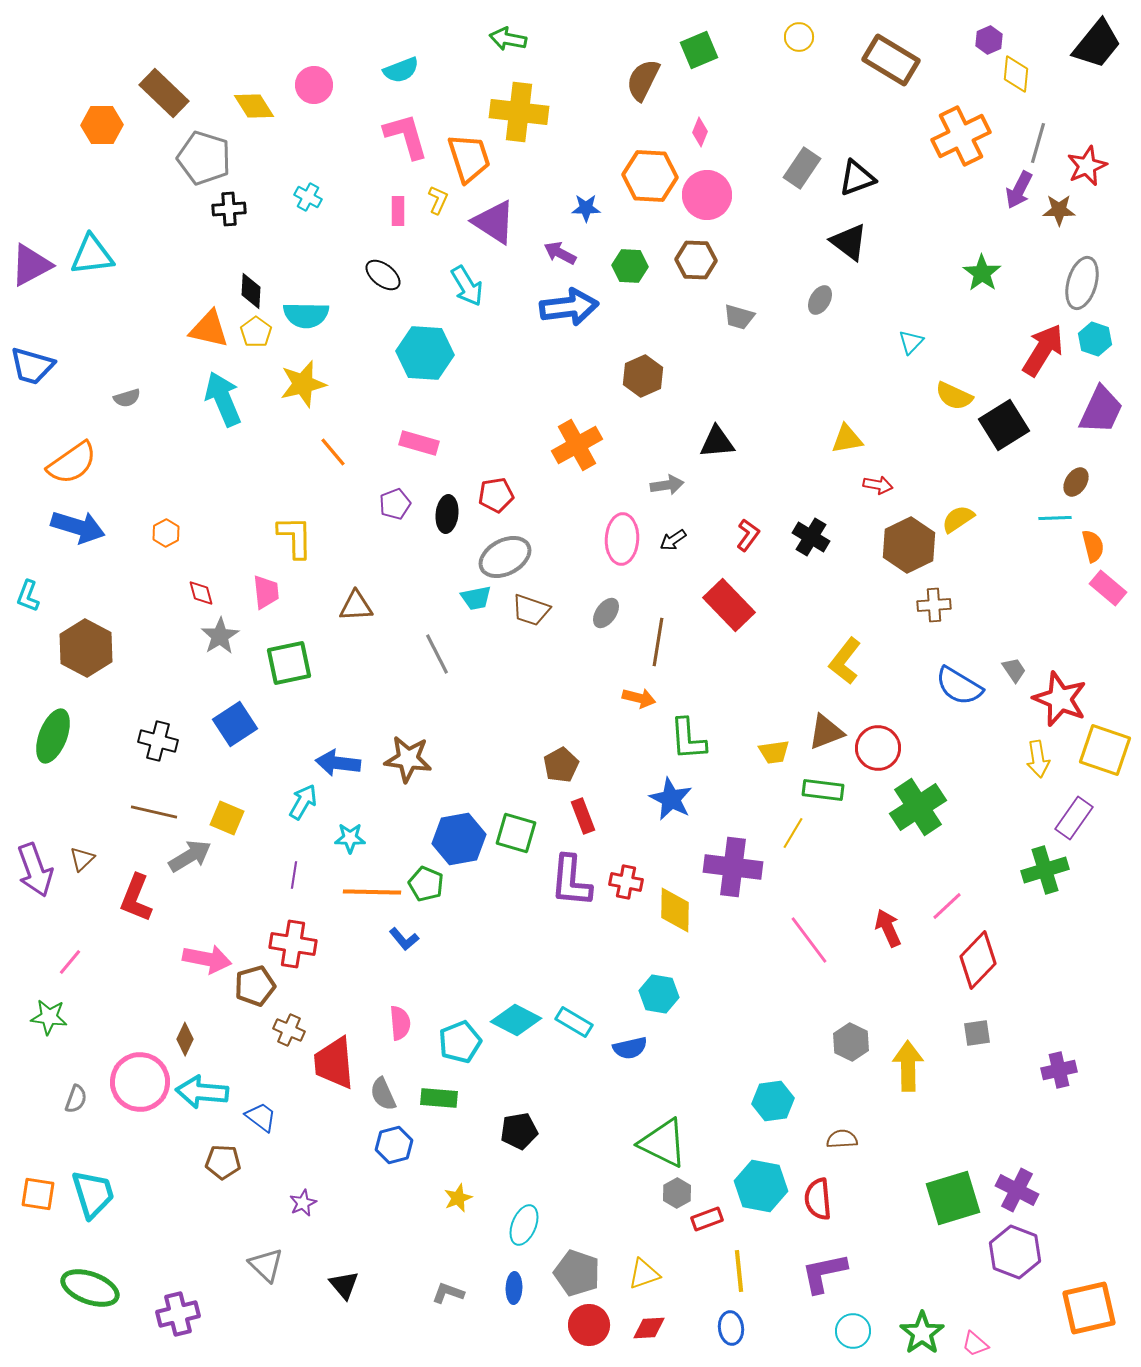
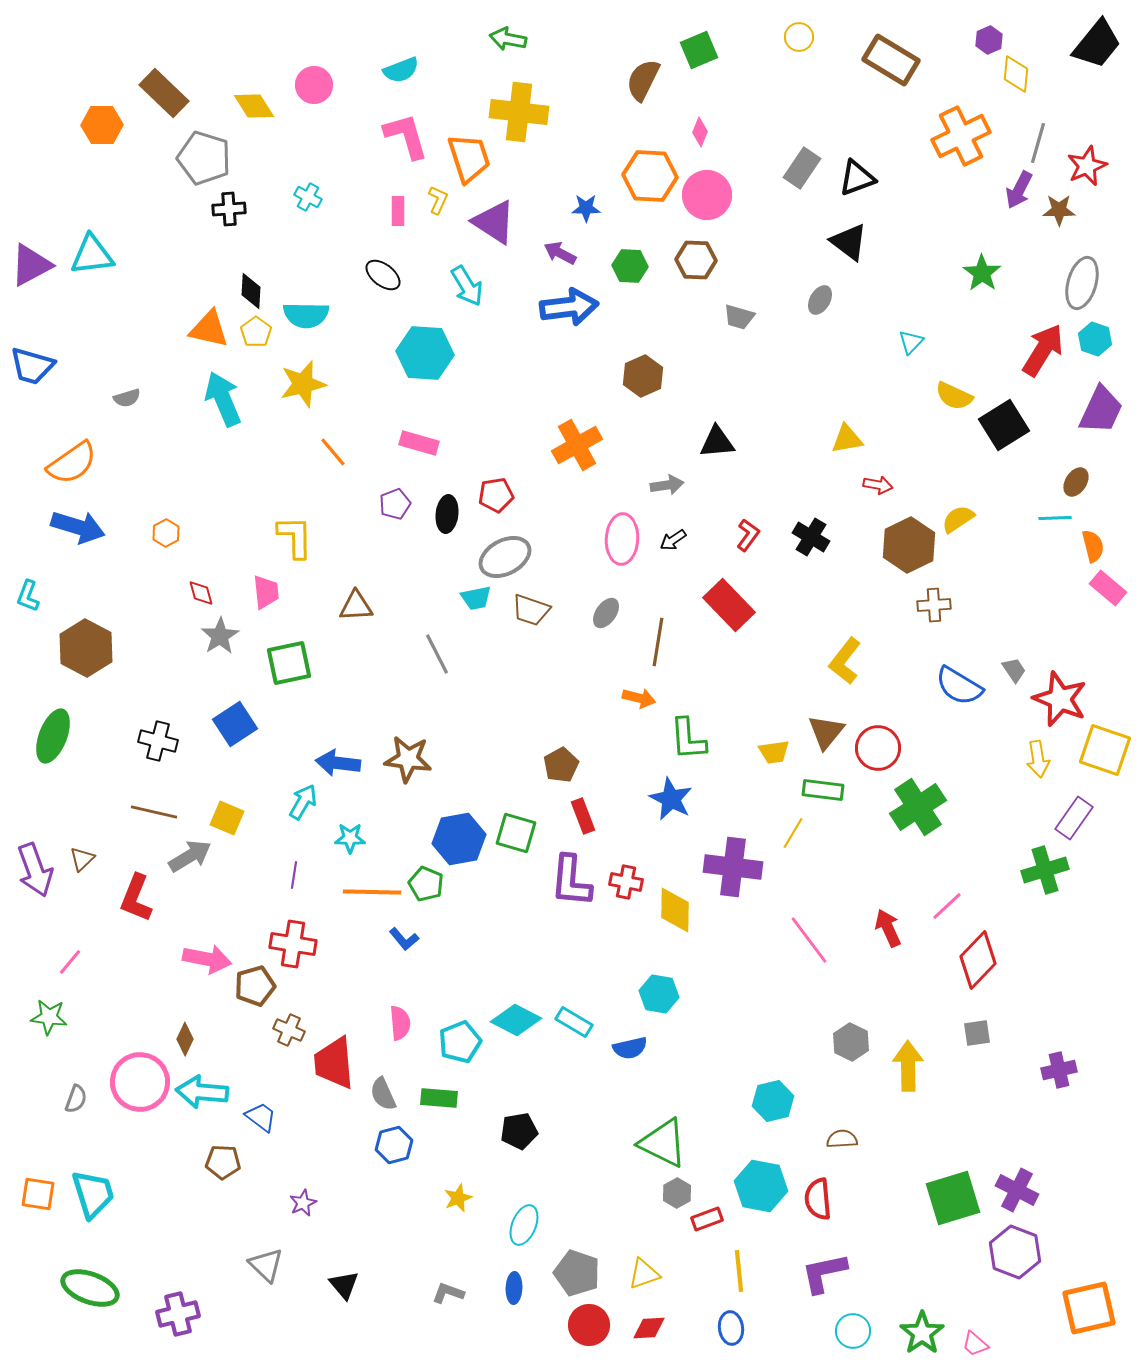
brown triangle at (826, 732): rotated 30 degrees counterclockwise
cyan hexagon at (773, 1101): rotated 6 degrees counterclockwise
